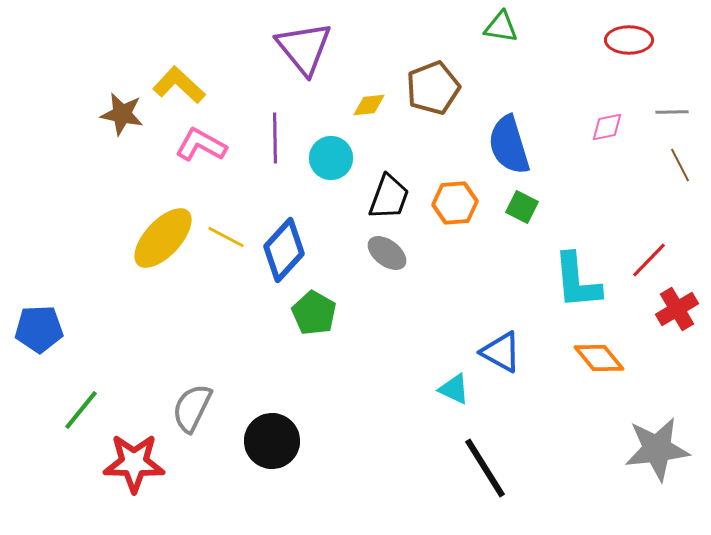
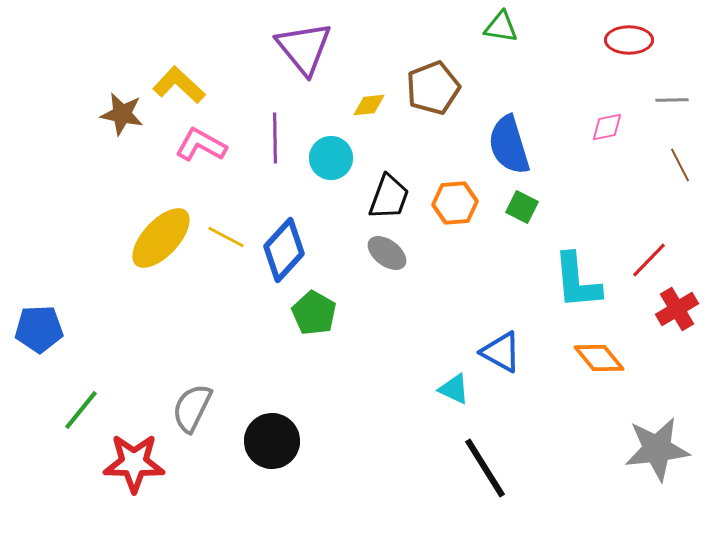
gray line: moved 12 px up
yellow ellipse: moved 2 px left
